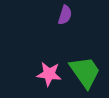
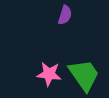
green trapezoid: moved 1 px left, 3 px down
